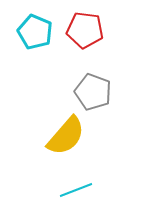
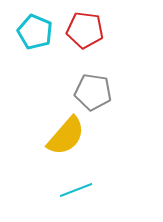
gray pentagon: rotated 12 degrees counterclockwise
